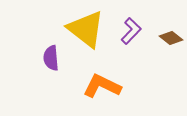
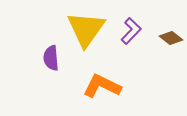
yellow triangle: rotated 27 degrees clockwise
